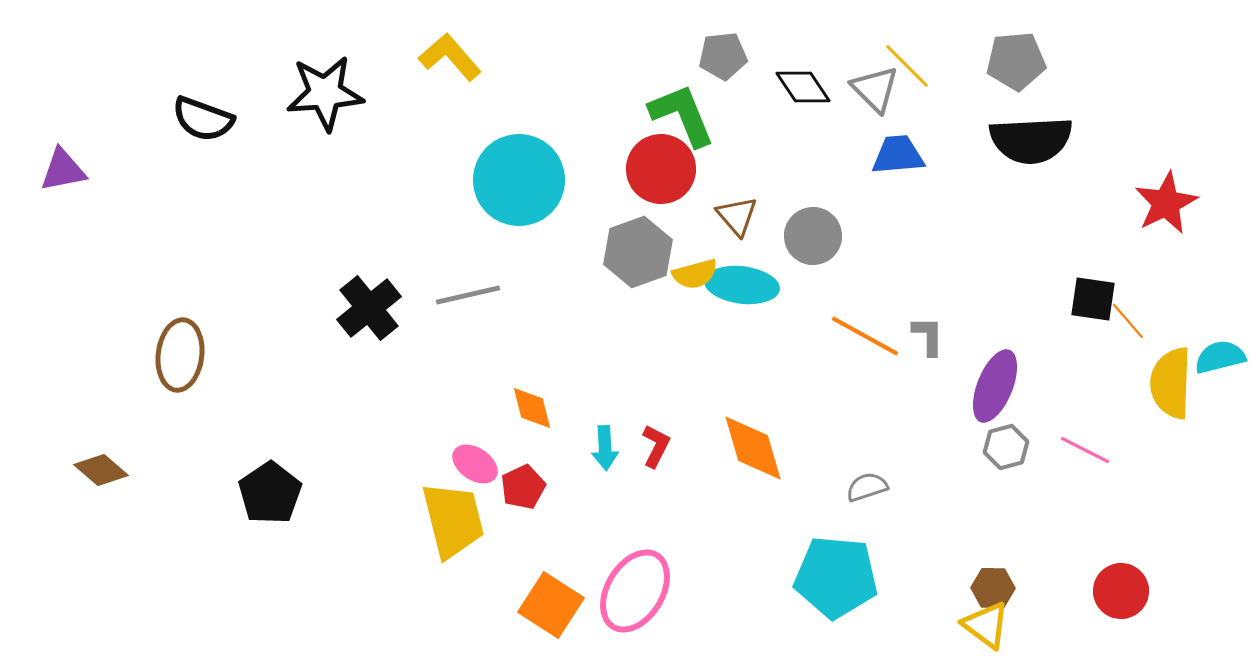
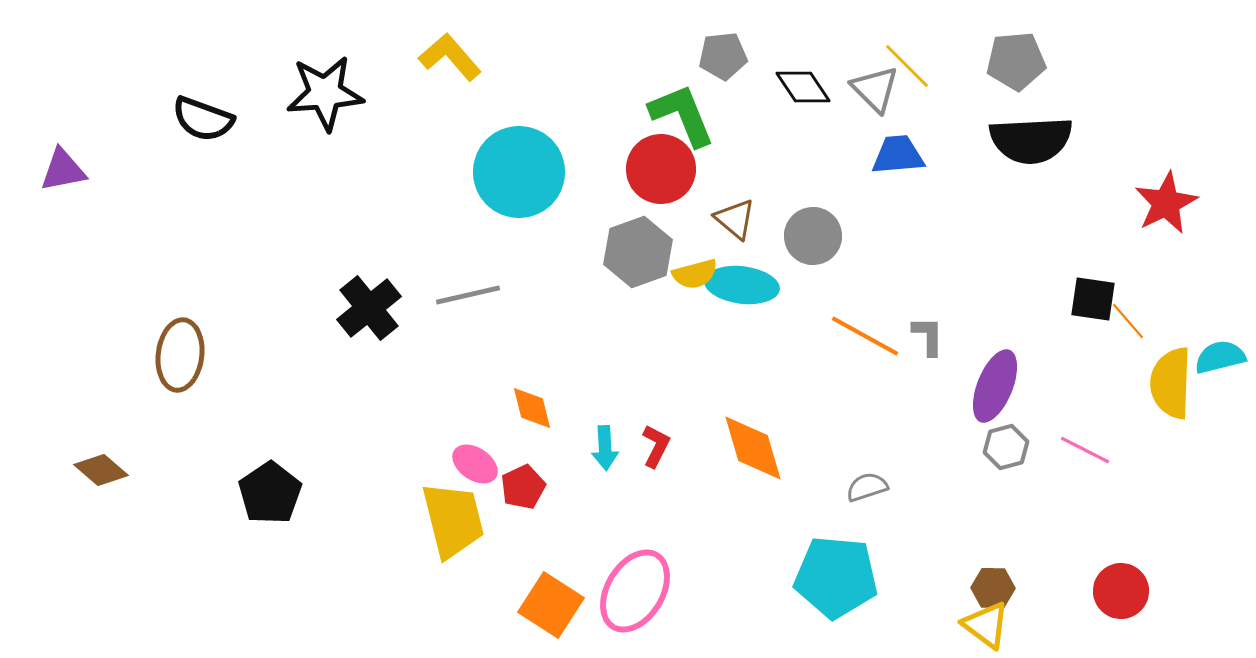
cyan circle at (519, 180): moved 8 px up
brown triangle at (737, 216): moved 2 px left, 3 px down; rotated 9 degrees counterclockwise
